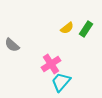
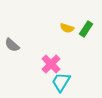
yellow semicircle: rotated 56 degrees clockwise
pink cross: rotated 12 degrees counterclockwise
cyan trapezoid: rotated 10 degrees counterclockwise
